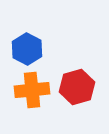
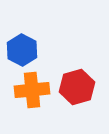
blue hexagon: moved 5 px left, 1 px down
